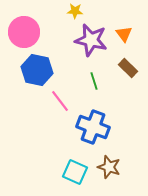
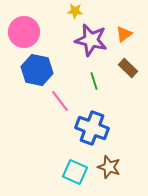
orange triangle: rotated 30 degrees clockwise
blue cross: moved 1 px left, 1 px down
